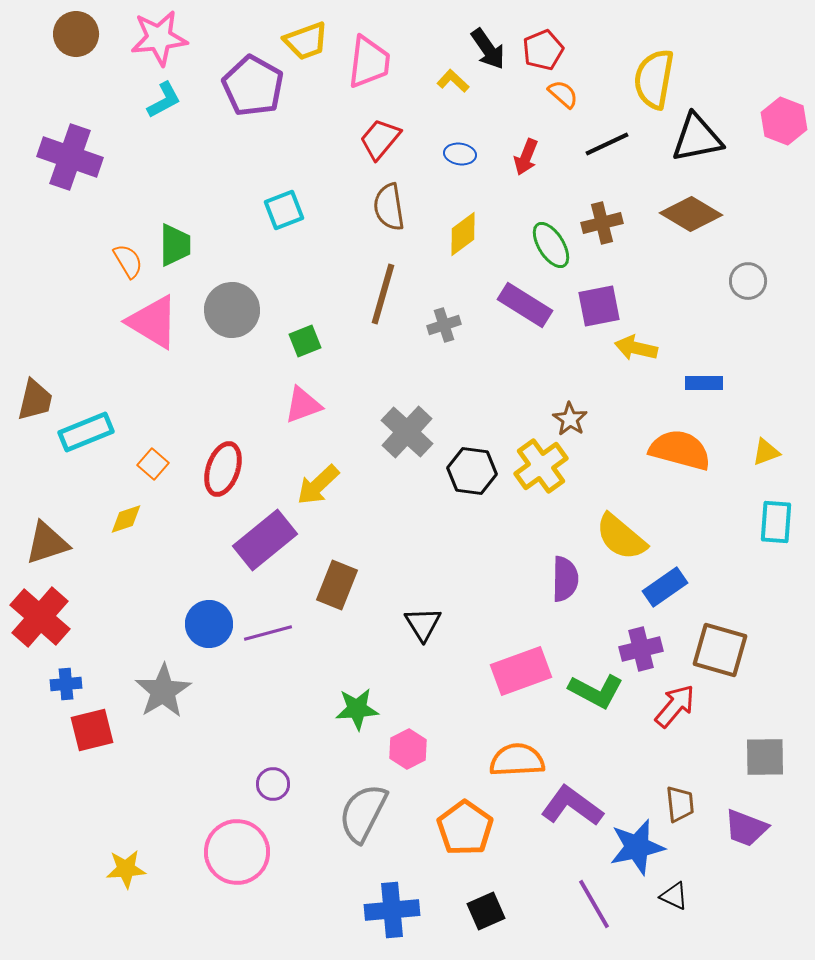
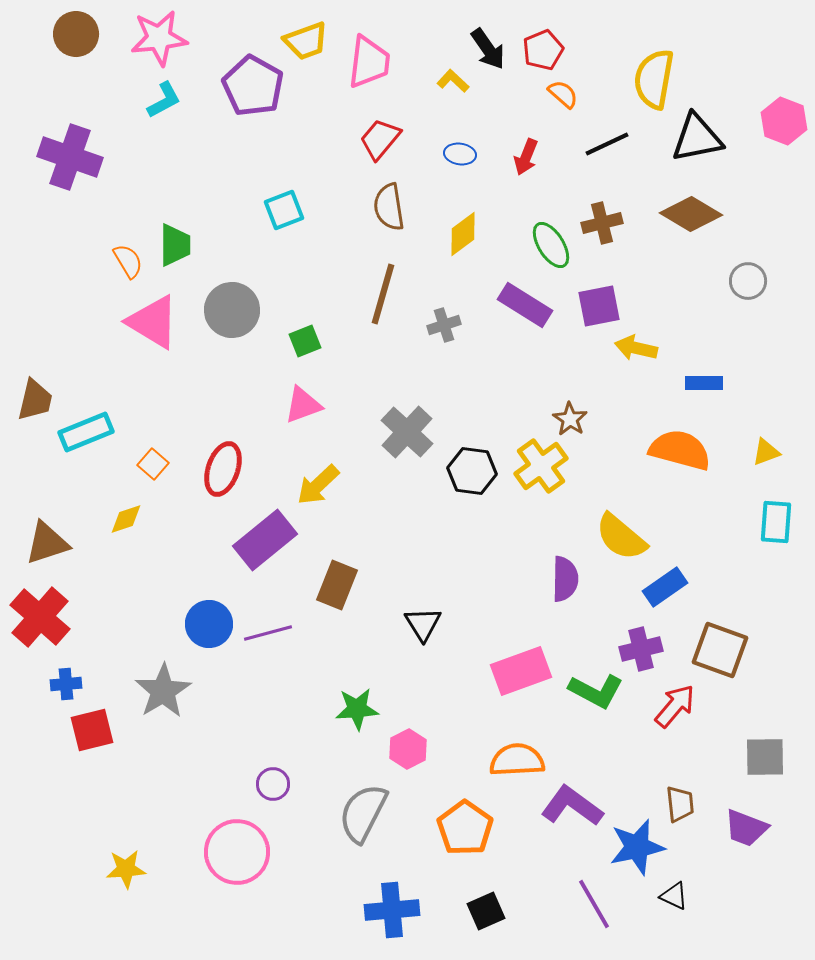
brown square at (720, 650): rotated 4 degrees clockwise
